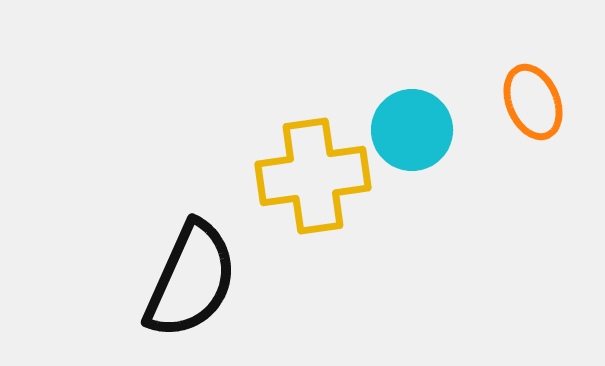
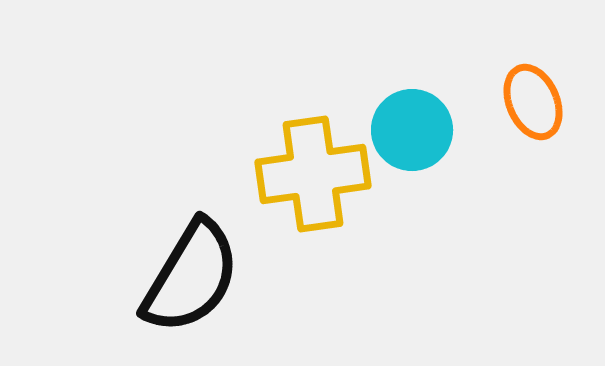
yellow cross: moved 2 px up
black semicircle: moved 3 px up; rotated 7 degrees clockwise
